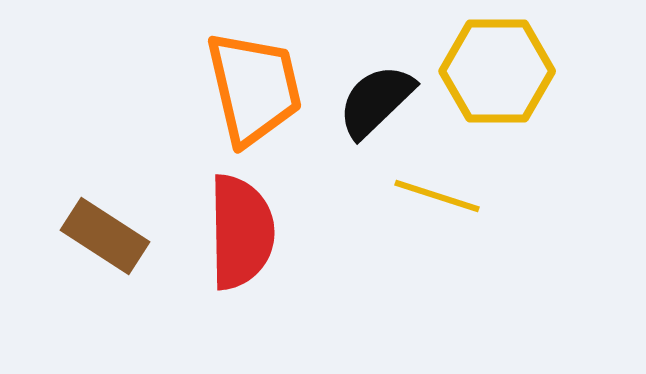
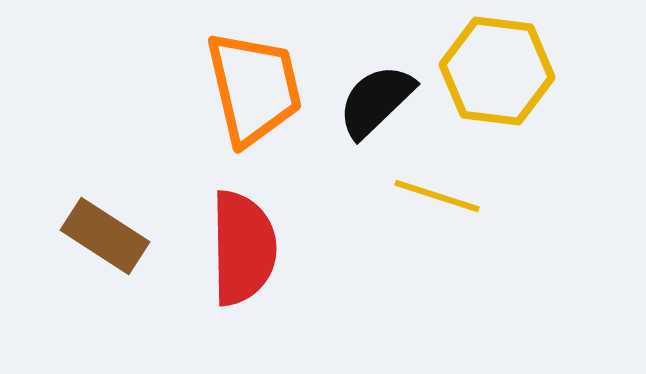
yellow hexagon: rotated 7 degrees clockwise
red semicircle: moved 2 px right, 16 px down
